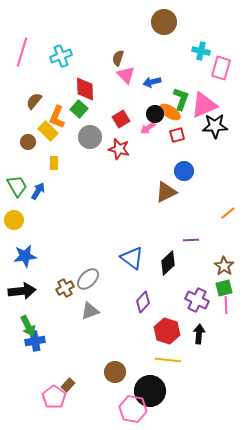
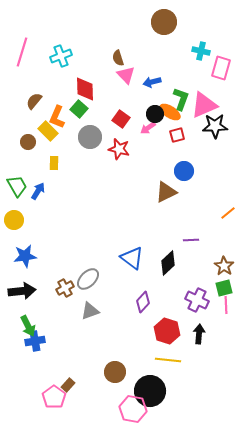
brown semicircle at (118, 58): rotated 35 degrees counterclockwise
red square at (121, 119): rotated 24 degrees counterclockwise
